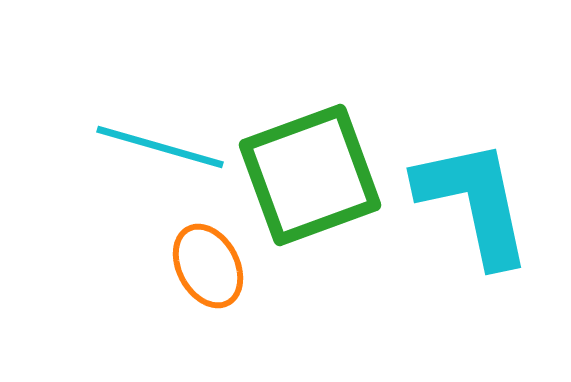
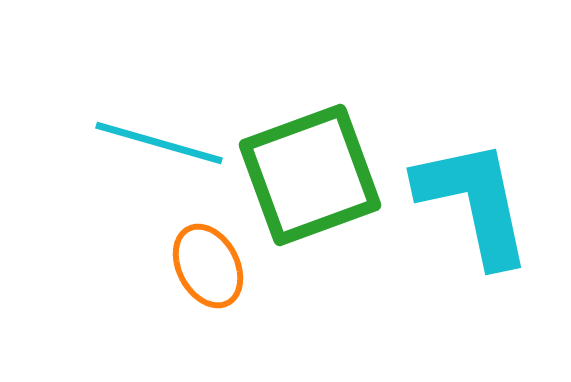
cyan line: moved 1 px left, 4 px up
